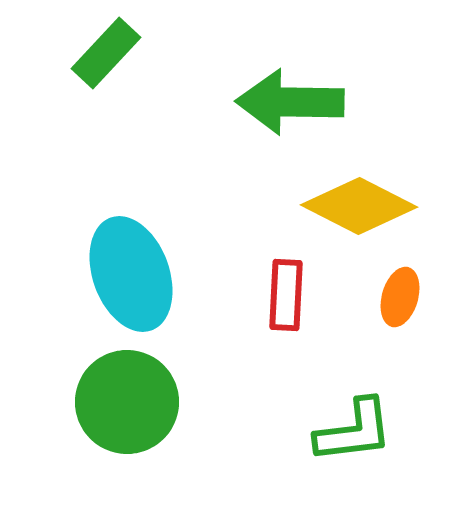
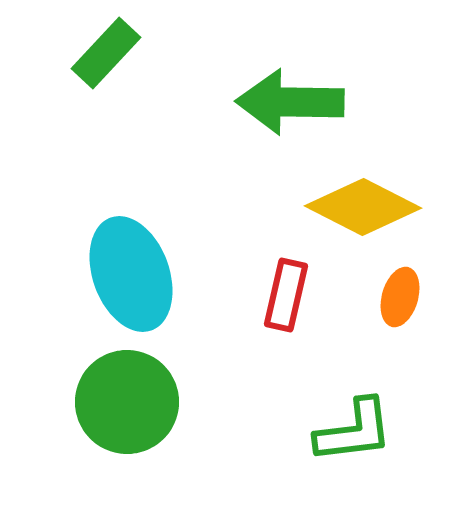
yellow diamond: moved 4 px right, 1 px down
red rectangle: rotated 10 degrees clockwise
